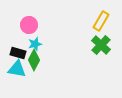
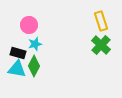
yellow rectangle: rotated 48 degrees counterclockwise
green diamond: moved 6 px down
